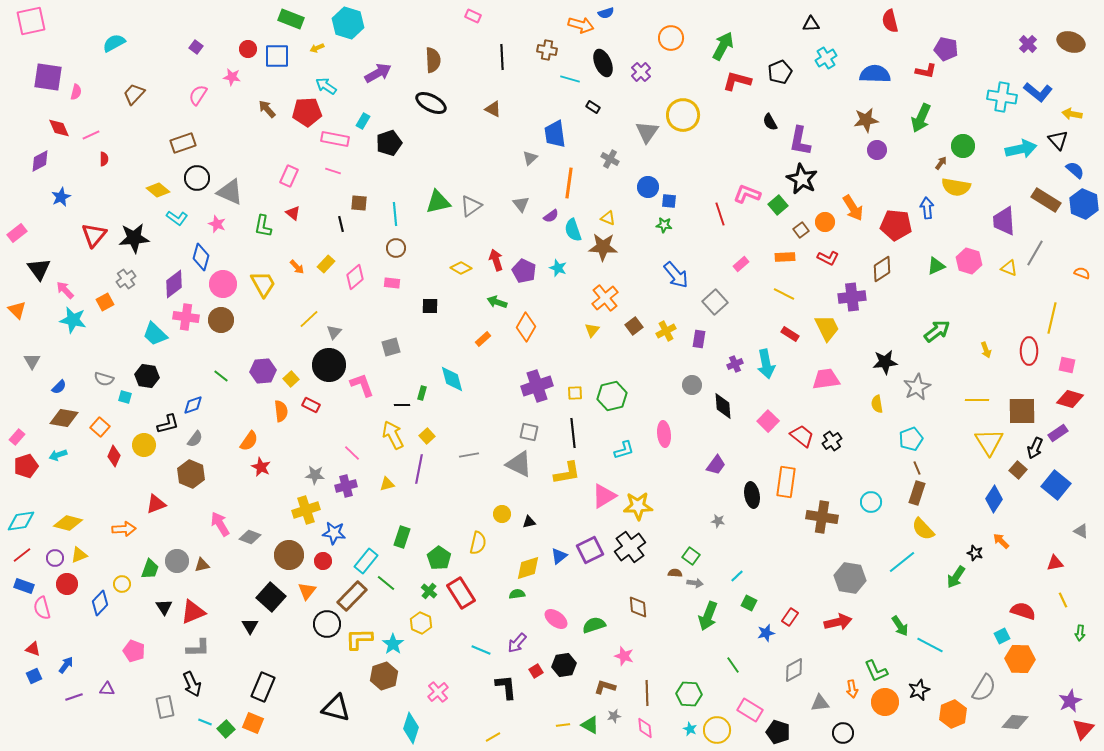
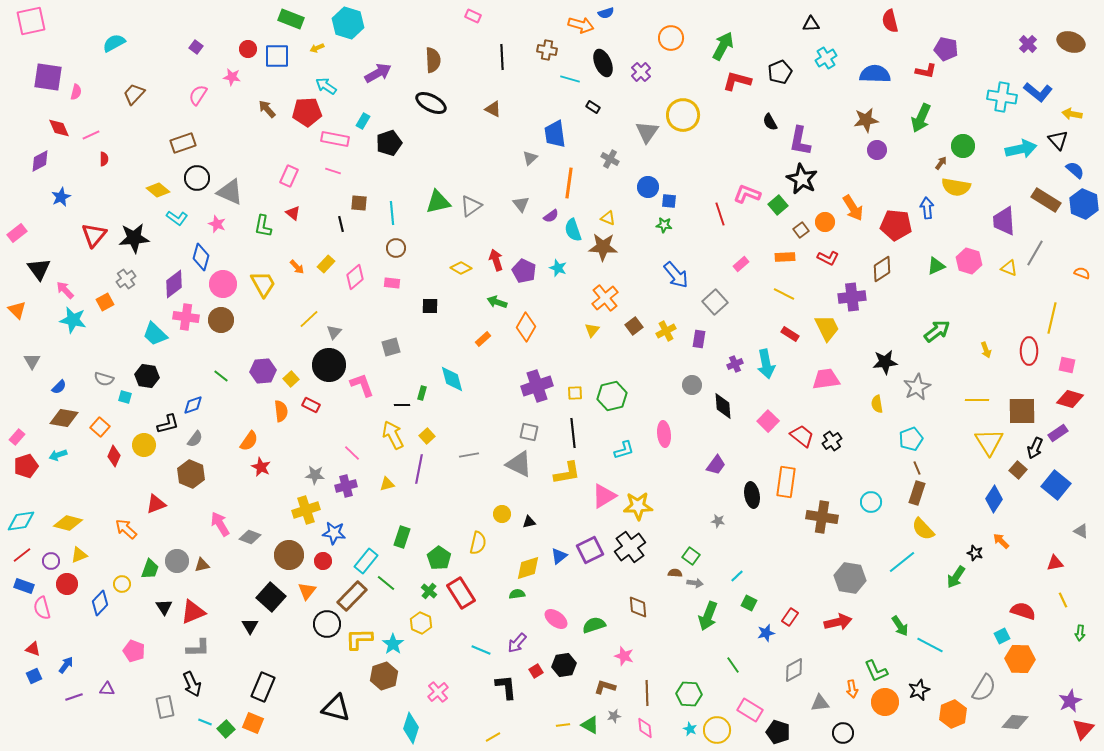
cyan line at (395, 214): moved 3 px left, 1 px up
orange arrow at (124, 529): moved 2 px right; rotated 135 degrees counterclockwise
purple circle at (55, 558): moved 4 px left, 3 px down
